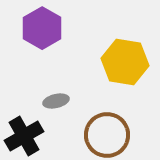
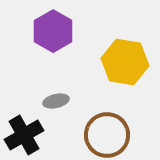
purple hexagon: moved 11 px right, 3 px down
black cross: moved 1 px up
